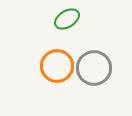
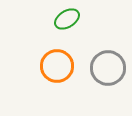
gray circle: moved 14 px right
